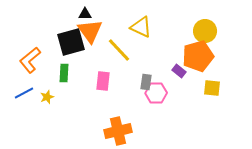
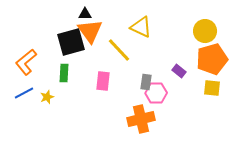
orange pentagon: moved 14 px right, 3 px down
orange L-shape: moved 4 px left, 2 px down
orange cross: moved 23 px right, 12 px up
